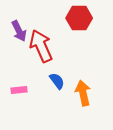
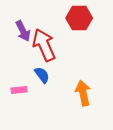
purple arrow: moved 4 px right
red arrow: moved 3 px right, 1 px up
blue semicircle: moved 15 px left, 6 px up
